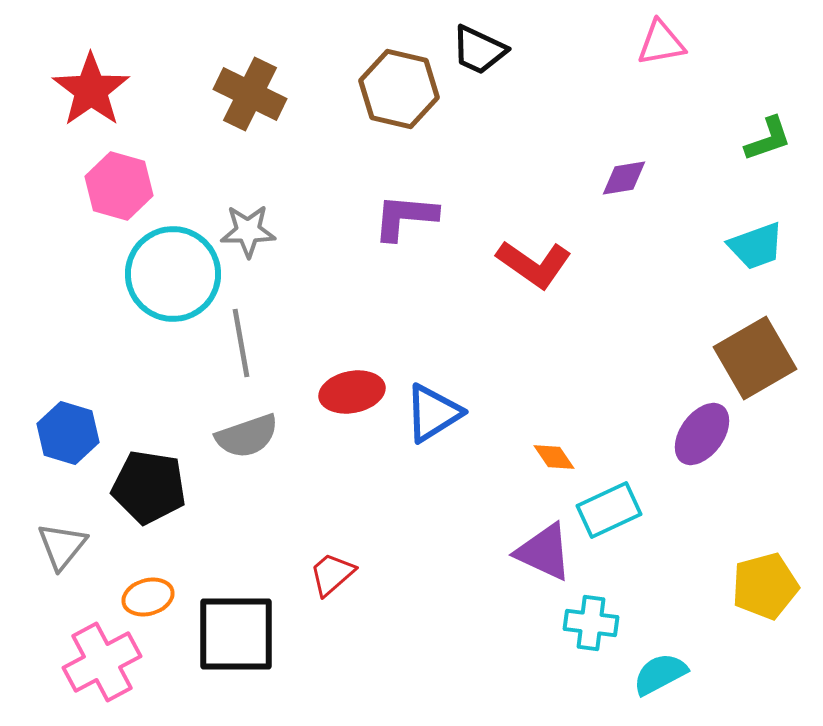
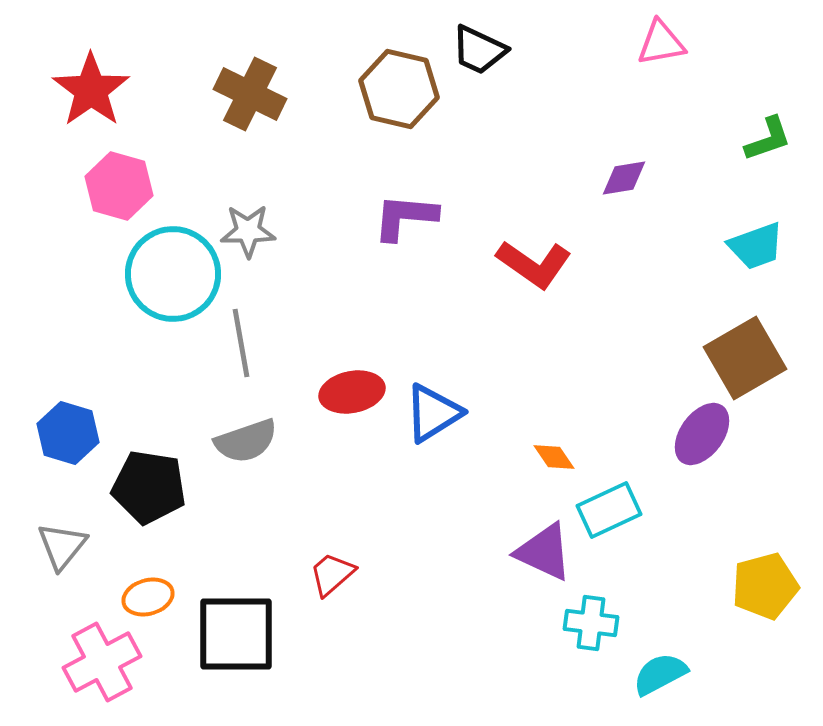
brown square: moved 10 px left
gray semicircle: moved 1 px left, 5 px down
